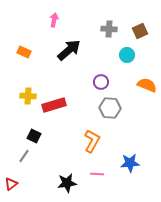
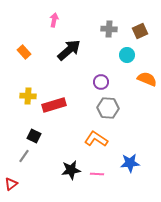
orange rectangle: rotated 24 degrees clockwise
orange semicircle: moved 6 px up
gray hexagon: moved 2 px left
orange L-shape: moved 4 px right, 2 px up; rotated 85 degrees counterclockwise
black star: moved 4 px right, 13 px up
